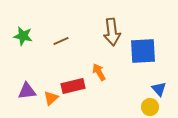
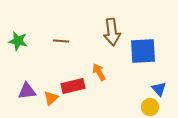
green star: moved 5 px left, 5 px down
brown line: rotated 28 degrees clockwise
